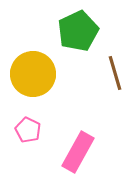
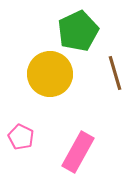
yellow circle: moved 17 px right
pink pentagon: moved 7 px left, 7 px down
